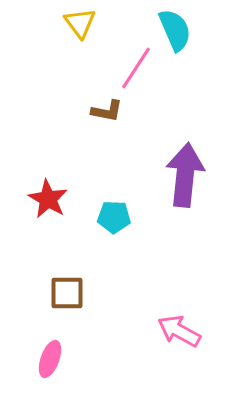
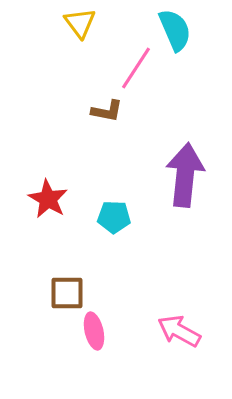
pink ellipse: moved 44 px right, 28 px up; rotated 33 degrees counterclockwise
